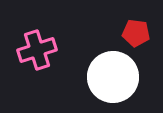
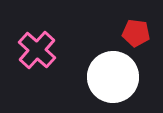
pink cross: rotated 30 degrees counterclockwise
